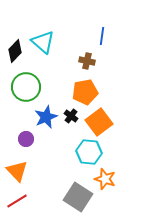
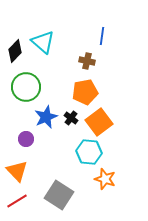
black cross: moved 2 px down
gray square: moved 19 px left, 2 px up
